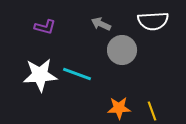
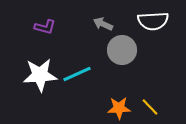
gray arrow: moved 2 px right
cyan line: rotated 44 degrees counterclockwise
yellow line: moved 2 px left, 4 px up; rotated 24 degrees counterclockwise
